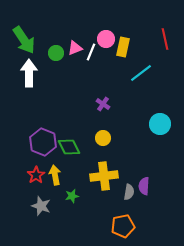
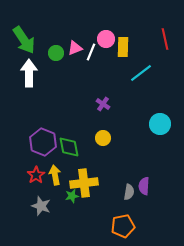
yellow rectangle: rotated 12 degrees counterclockwise
green diamond: rotated 15 degrees clockwise
yellow cross: moved 20 px left, 7 px down
